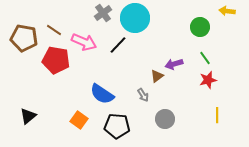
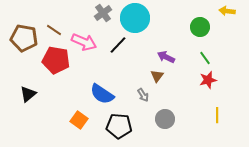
purple arrow: moved 8 px left, 7 px up; rotated 42 degrees clockwise
brown triangle: rotated 16 degrees counterclockwise
black triangle: moved 22 px up
black pentagon: moved 2 px right
